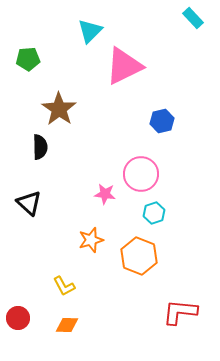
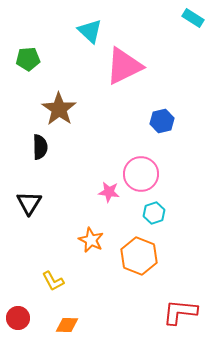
cyan rectangle: rotated 15 degrees counterclockwise
cyan triangle: rotated 32 degrees counterclockwise
pink star: moved 4 px right, 2 px up
black triangle: rotated 20 degrees clockwise
orange star: rotated 30 degrees counterclockwise
yellow L-shape: moved 11 px left, 5 px up
